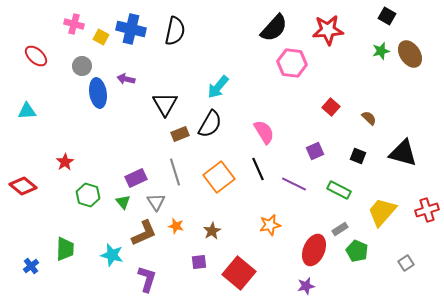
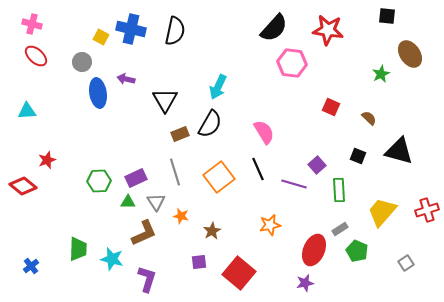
black square at (387, 16): rotated 24 degrees counterclockwise
pink cross at (74, 24): moved 42 px left
red star at (328, 30): rotated 12 degrees clockwise
green star at (381, 51): moved 23 px down; rotated 12 degrees counterclockwise
gray circle at (82, 66): moved 4 px up
cyan arrow at (218, 87): rotated 15 degrees counterclockwise
black triangle at (165, 104): moved 4 px up
red square at (331, 107): rotated 18 degrees counterclockwise
purple square at (315, 151): moved 2 px right, 14 px down; rotated 18 degrees counterclockwise
black triangle at (403, 153): moved 4 px left, 2 px up
red star at (65, 162): moved 18 px left, 2 px up; rotated 12 degrees clockwise
purple line at (294, 184): rotated 10 degrees counterclockwise
green rectangle at (339, 190): rotated 60 degrees clockwise
green hexagon at (88, 195): moved 11 px right, 14 px up; rotated 20 degrees counterclockwise
green triangle at (123, 202): moved 5 px right; rotated 49 degrees counterclockwise
orange star at (176, 226): moved 5 px right, 10 px up
green trapezoid at (65, 249): moved 13 px right
cyan star at (112, 255): moved 4 px down
purple star at (306, 286): moved 1 px left, 3 px up
